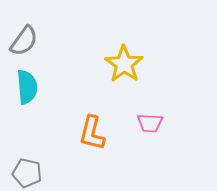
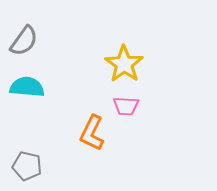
cyan semicircle: rotated 80 degrees counterclockwise
pink trapezoid: moved 24 px left, 17 px up
orange L-shape: rotated 12 degrees clockwise
gray pentagon: moved 7 px up
